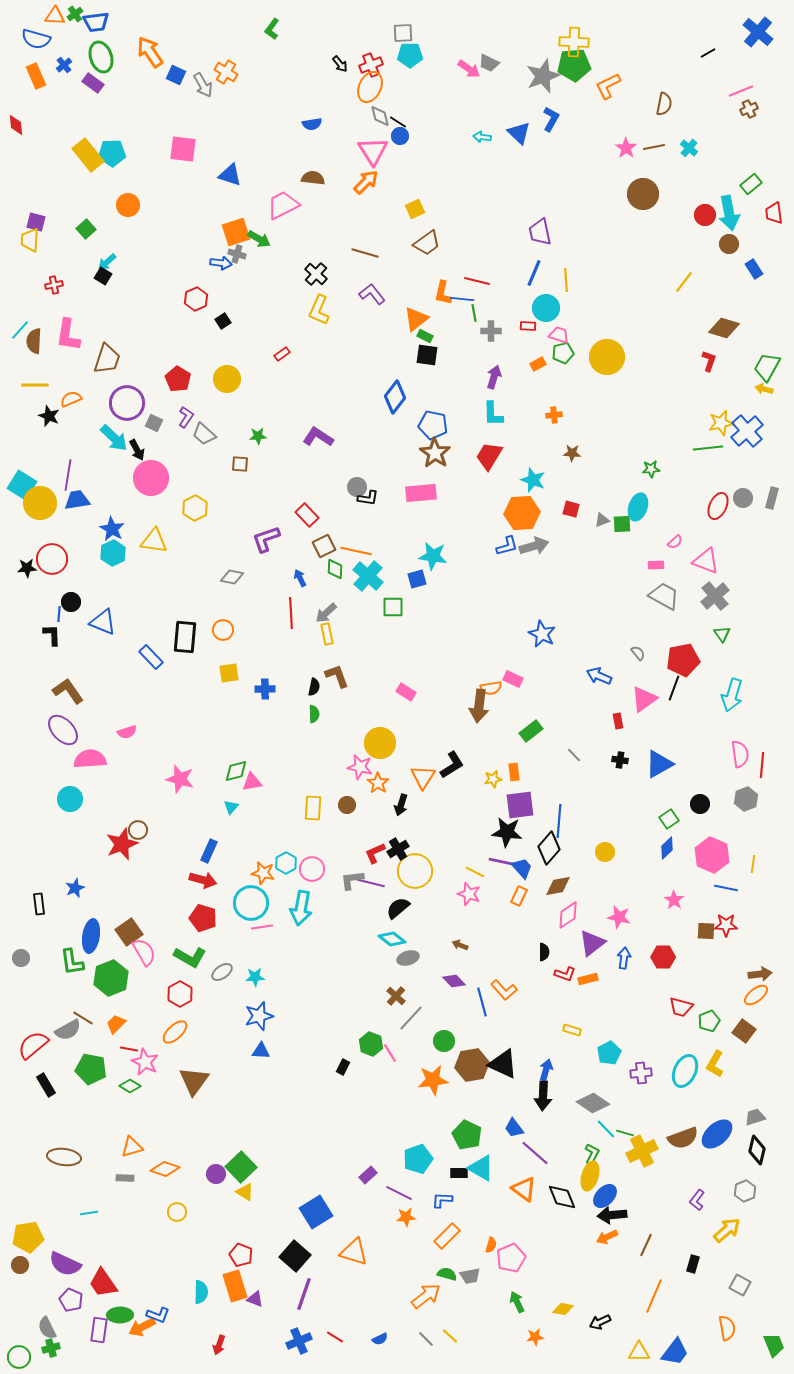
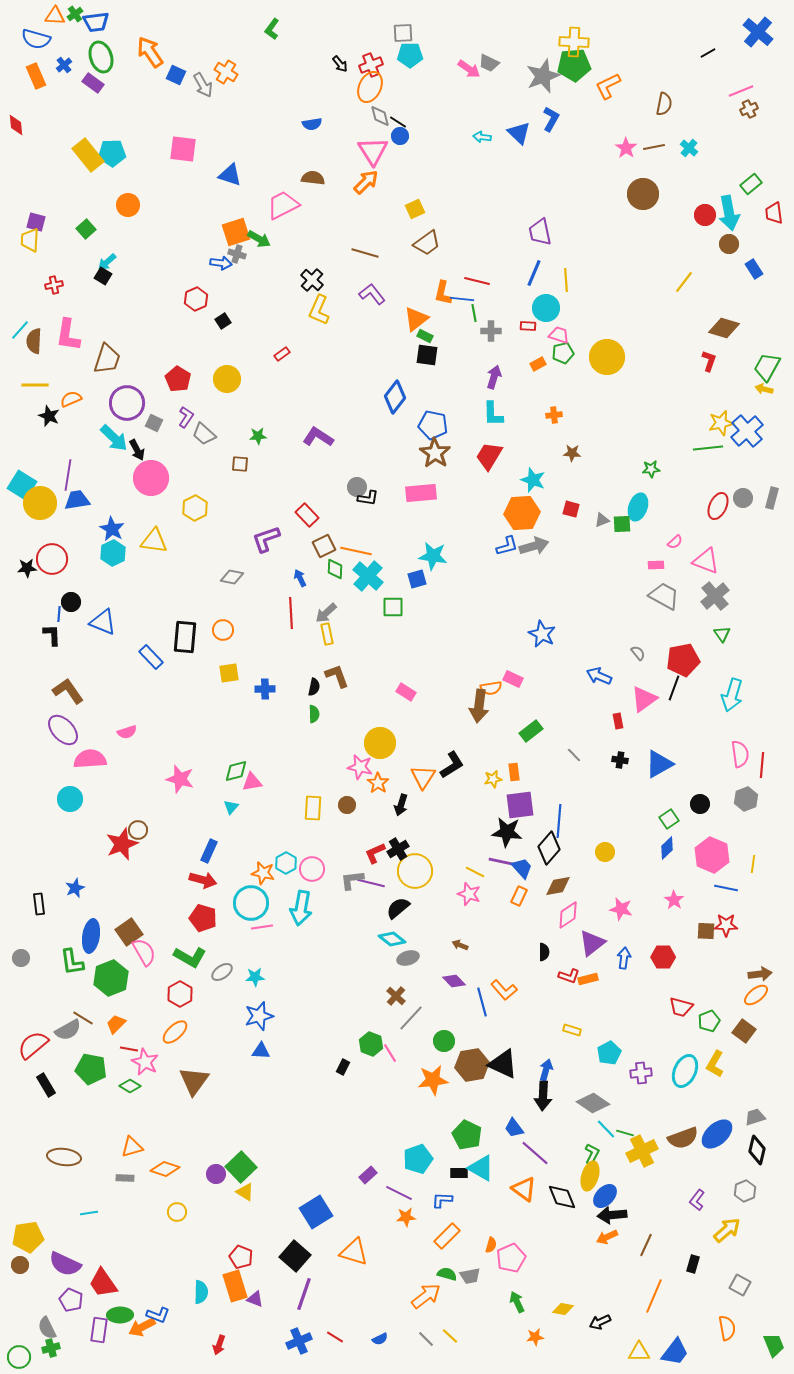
black cross at (316, 274): moved 4 px left, 6 px down
pink star at (619, 917): moved 2 px right, 8 px up
red L-shape at (565, 974): moved 4 px right, 2 px down
red pentagon at (241, 1255): moved 2 px down
